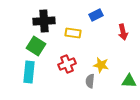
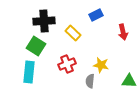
yellow rectangle: rotated 35 degrees clockwise
